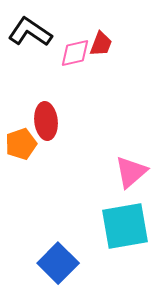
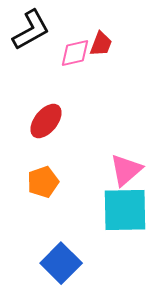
black L-shape: moved 1 px right, 2 px up; rotated 117 degrees clockwise
red ellipse: rotated 45 degrees clockwise
orange pentagon: moved 22 px right, 38 px down
pink triangle: moved 5 px left, 2 px up
cyan square: moved 16 px up; rotated 9 degrees clockwise
blue square: moved 3 px right
